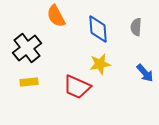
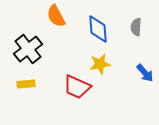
black cross: moved 1 px right, 1 px down
yellow rectangle: moved 3 px left, 2 px down
